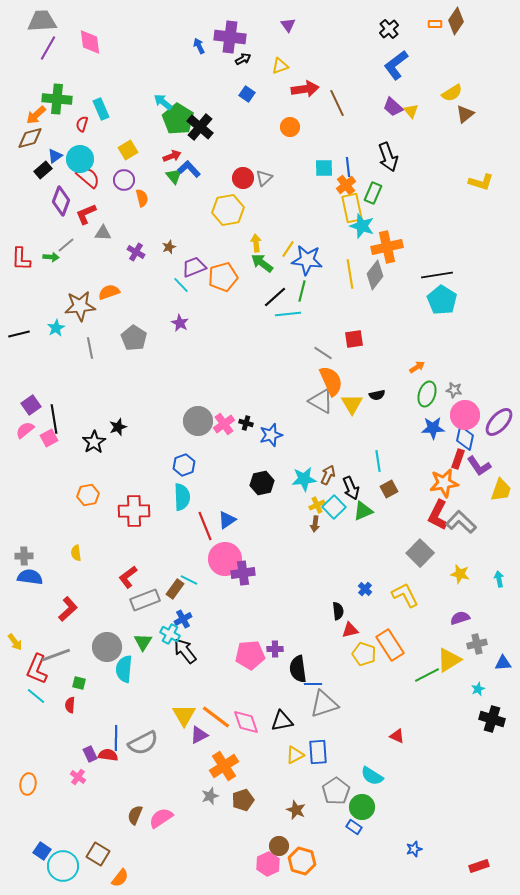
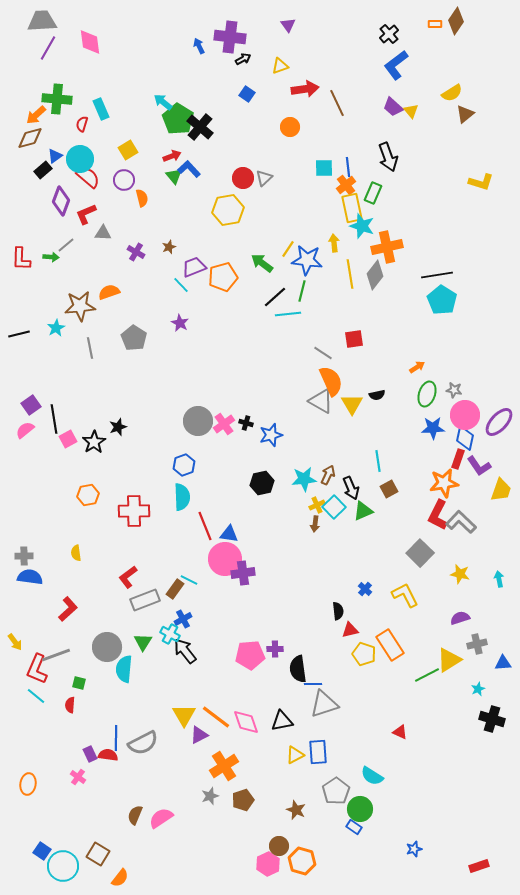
black cross at (389, 29): moved 5 px down
yellow arrow at (256, 243): moved 78 px right
pink square at (49, 438): moved 19 px right, 1 px down
blue triangle at (227, 520): moved 2 px right, 14 px down; rotated 42 degrees clockwise
red triangle at (397, 736): moved 3 px right, 4 px up
green circle at (362, 807): moved 2 px left, 2 px down
